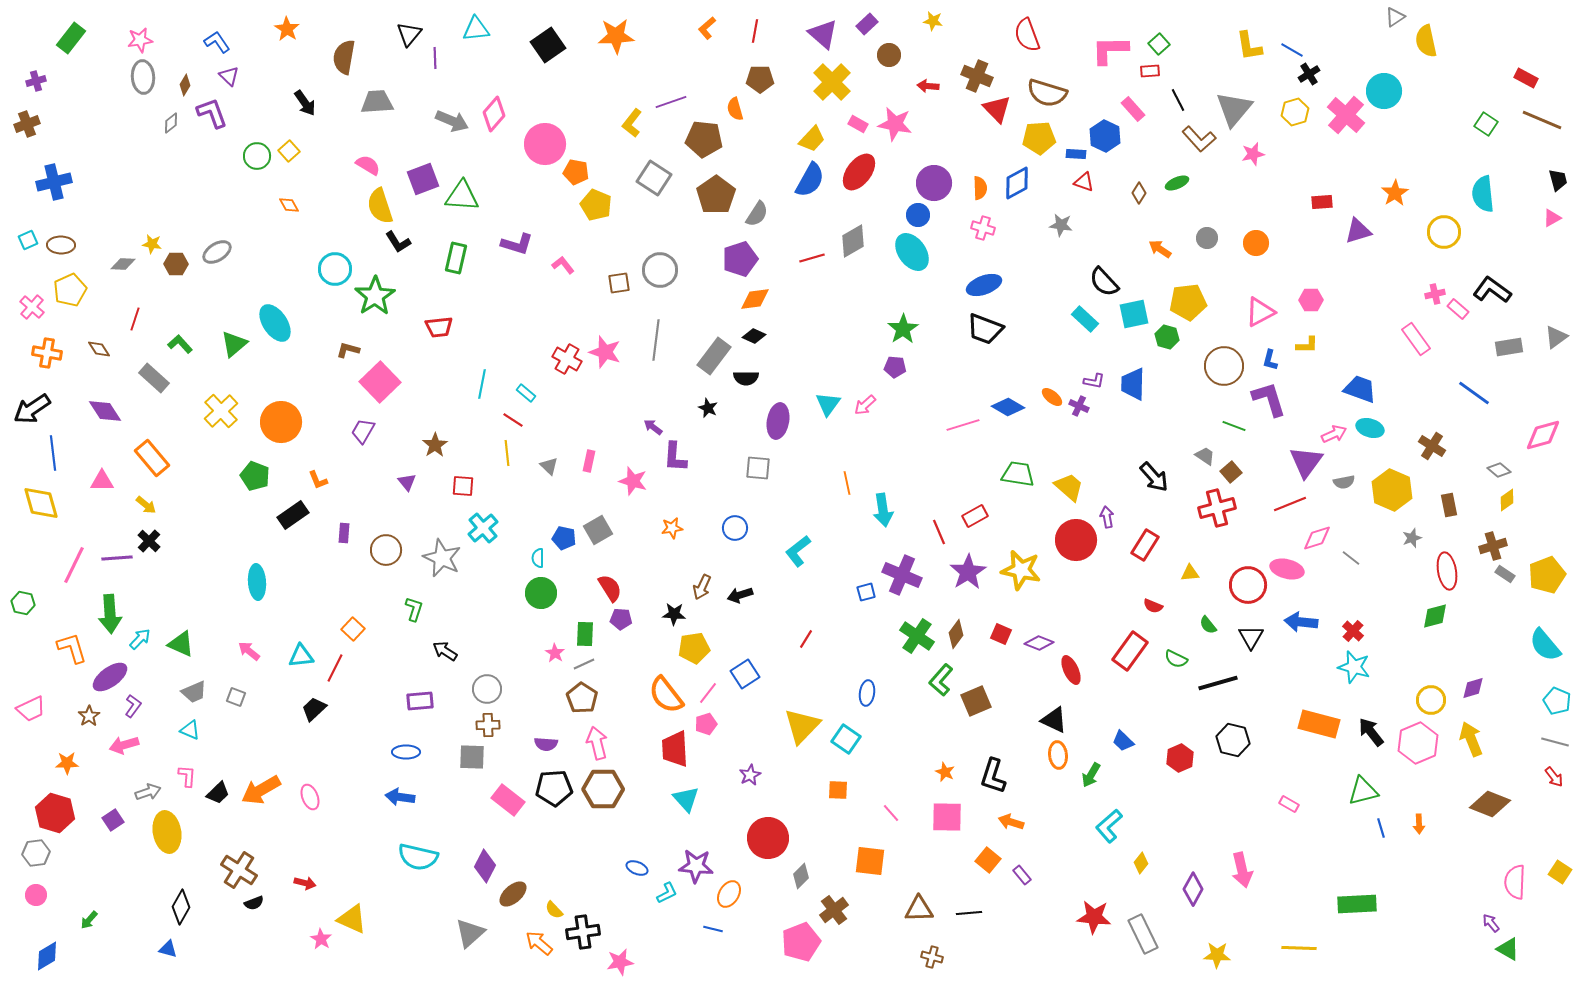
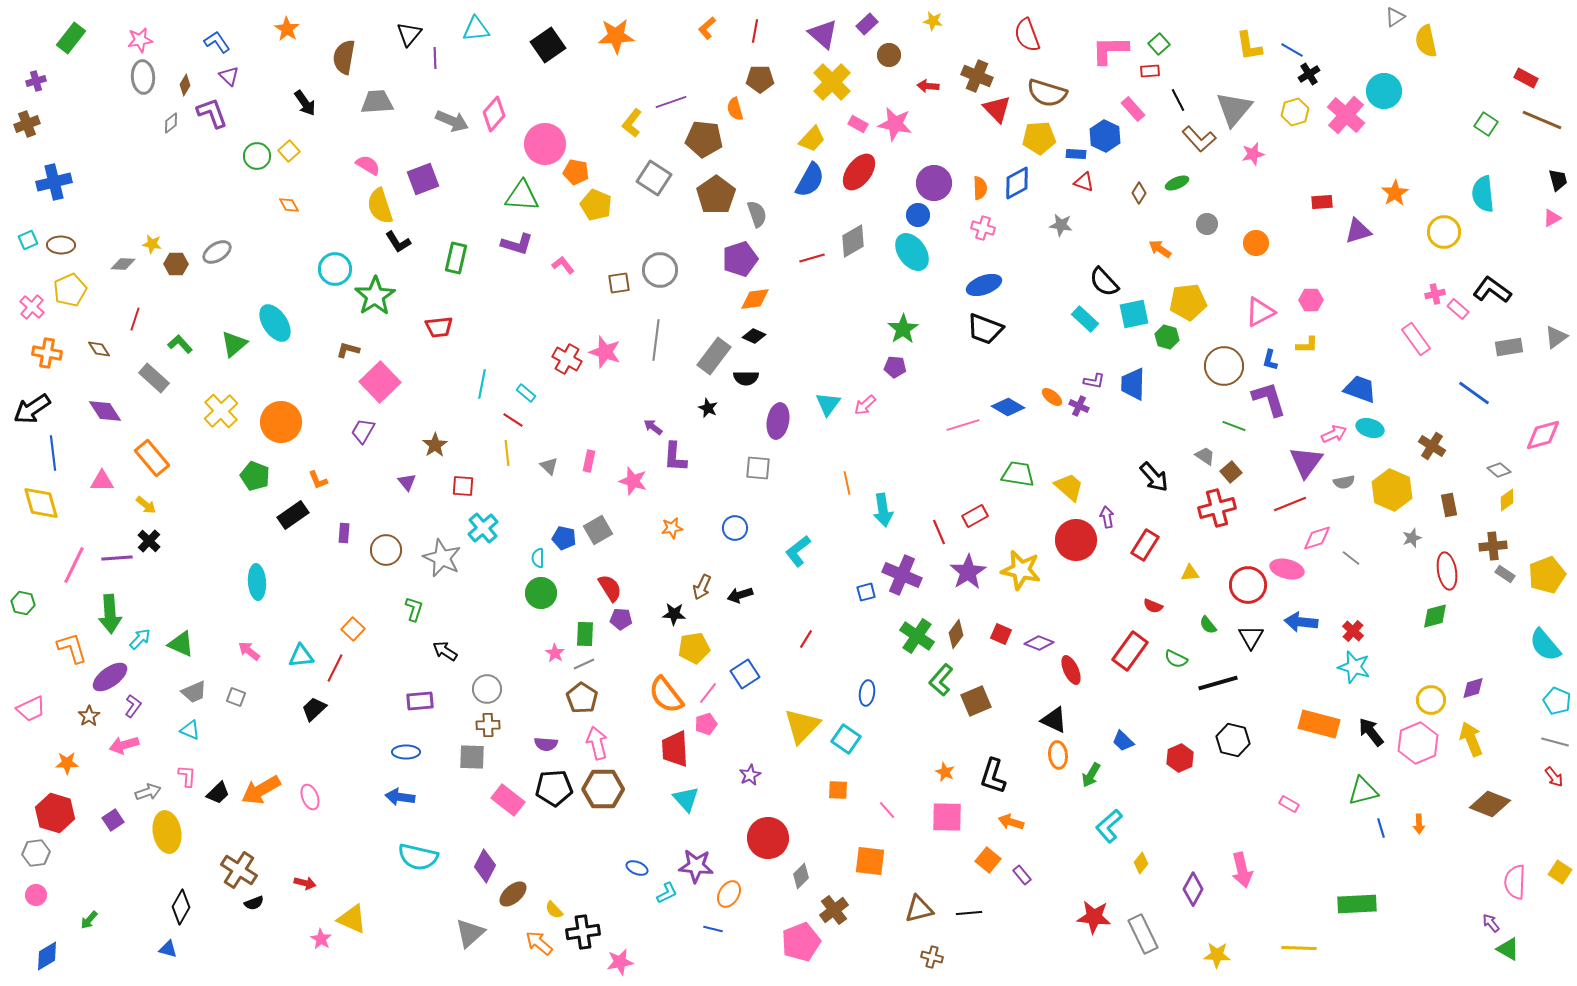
green triangle at (462, 196): moved 60 px right
gray semicircle at (757, 214): rotated 52 degrees counterclockwise
gray circle at (1207, 238): moved 14 px up
brown cross at (1493, 546): rotated 12 degrees clockwise
pink line at (891, 813): moved 4 px left, 3 px up
brown triangle at (919, 909): rotated 12 degrees counterclockwise
